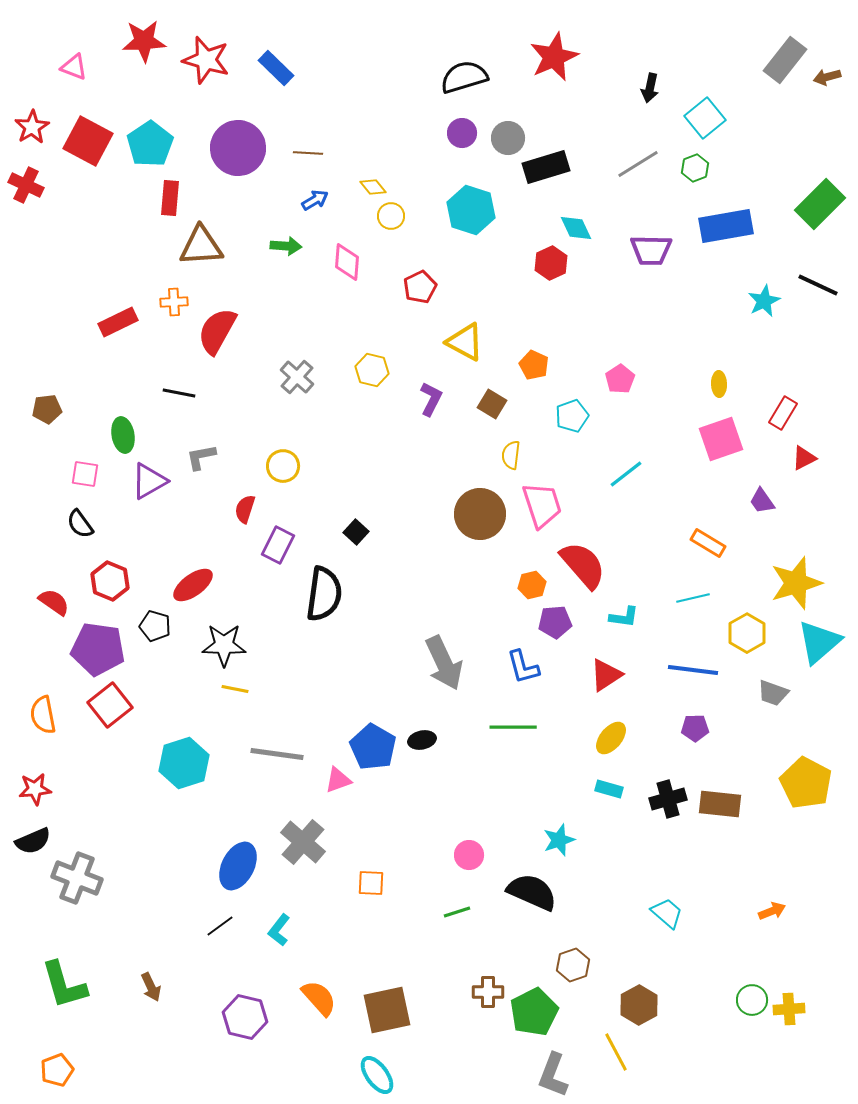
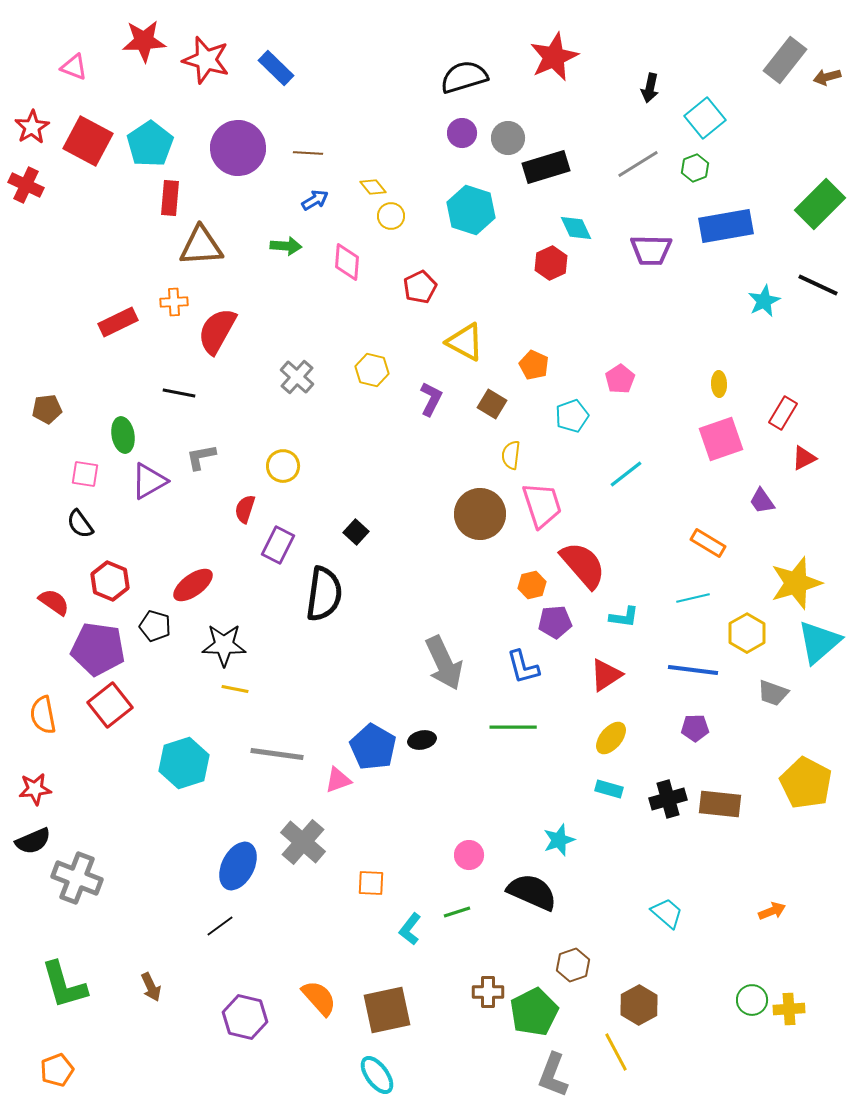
cyan L-shape at (279, 930): moved 131 px right, 1 px up
